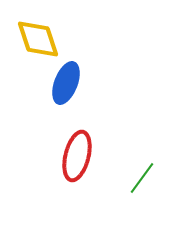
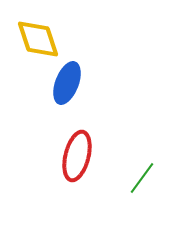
blue ellipse: moved 1 px right
